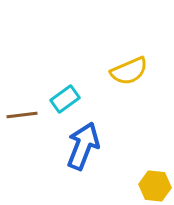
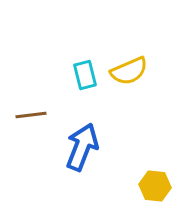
cyan rectangle: moved 20 px right, 24 px up; rotated 68 degrees counterclockwise
brown line: moved 9 px right
blue arrow: moved 1 px left, 1 px down
